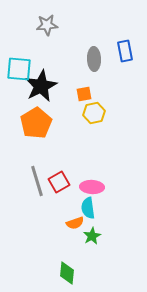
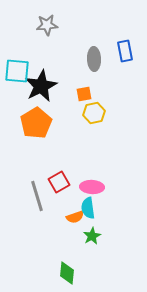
cyan square: moved 2 px left, 2 px down
gray line: moved 15 px down
orange semicircle: moved 6 px up
